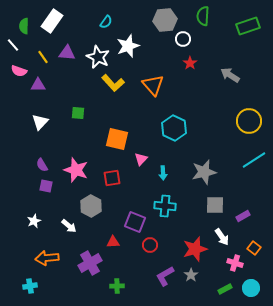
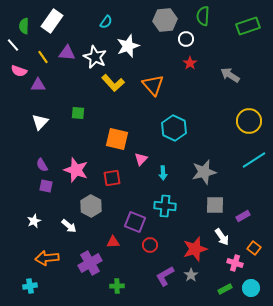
white circle at (183, 39): moved 3 px right
white star at (98, 57): moved 3 px left
